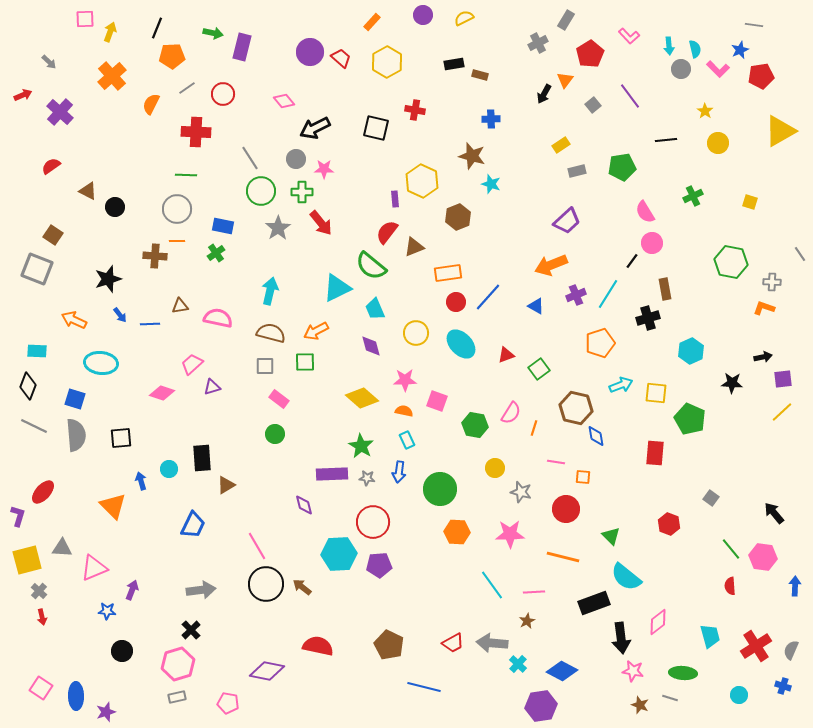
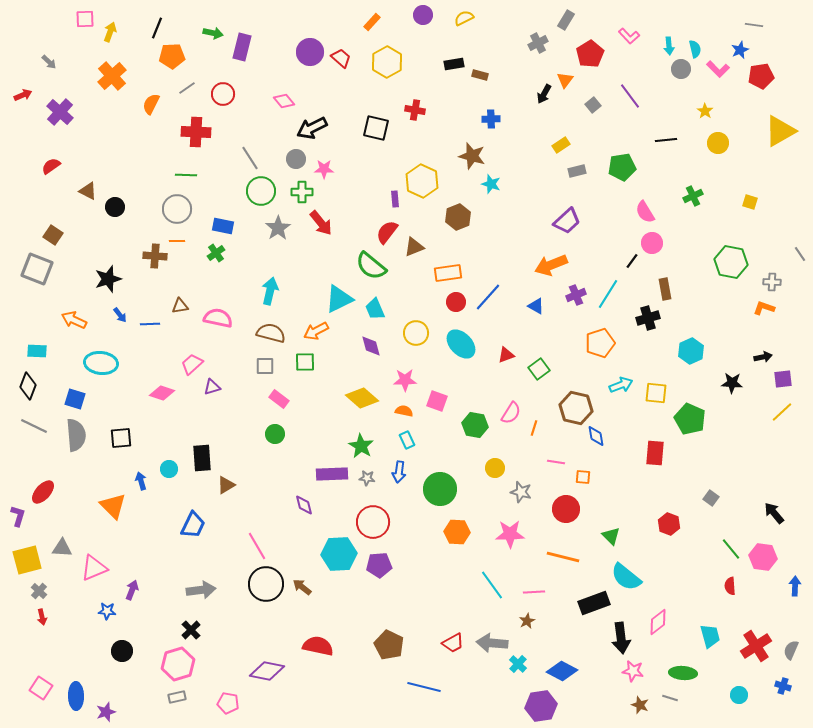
black arrow at (315, 128): moved 3 px left
cyan triangle at (337, 288): moved 2 px right, 11 px down
